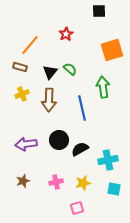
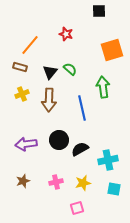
red star: rotated 24 degrees counterclockwise
